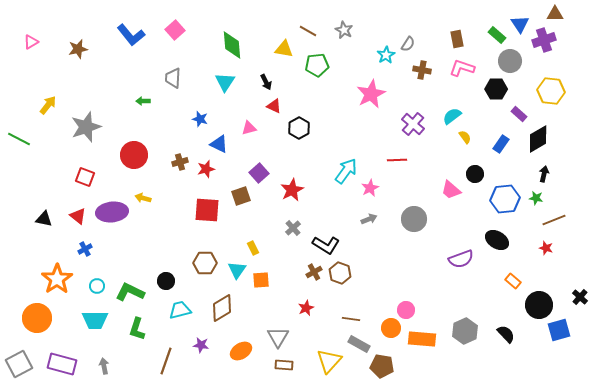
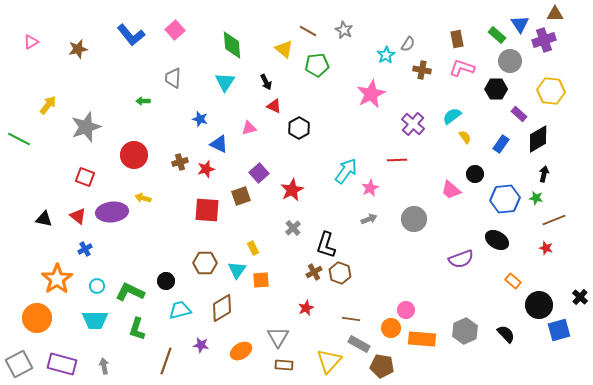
yellow triangle at (284, 49): rotated 30 degrees clockwise
black L-shape at (326, 245): rotated 76 degrees clockwise
